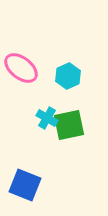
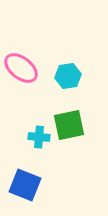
cyan hexagon: rotated 15 degrees clockwise
cyan cross: moved 8 px left, 19 px down; rotated 25 degrees counterclockwise
